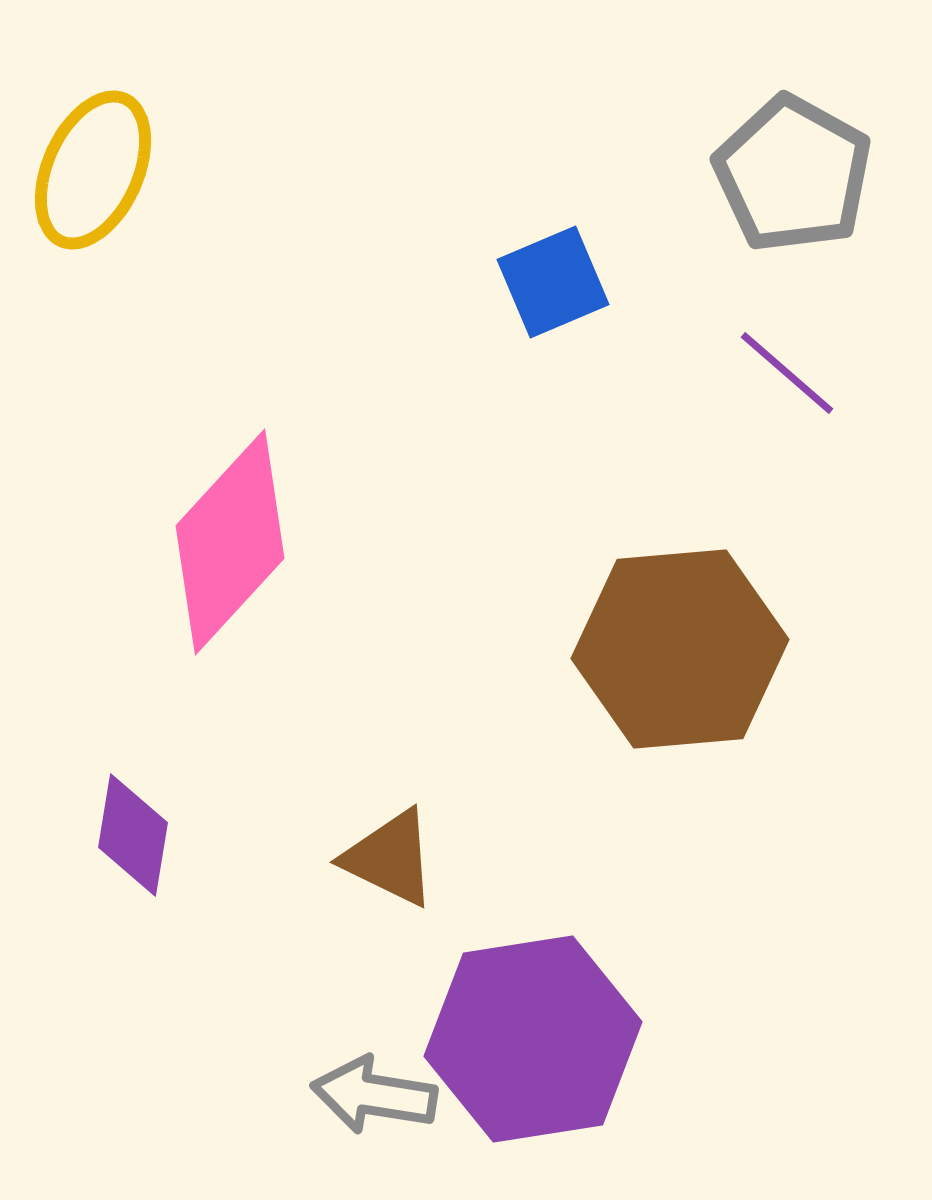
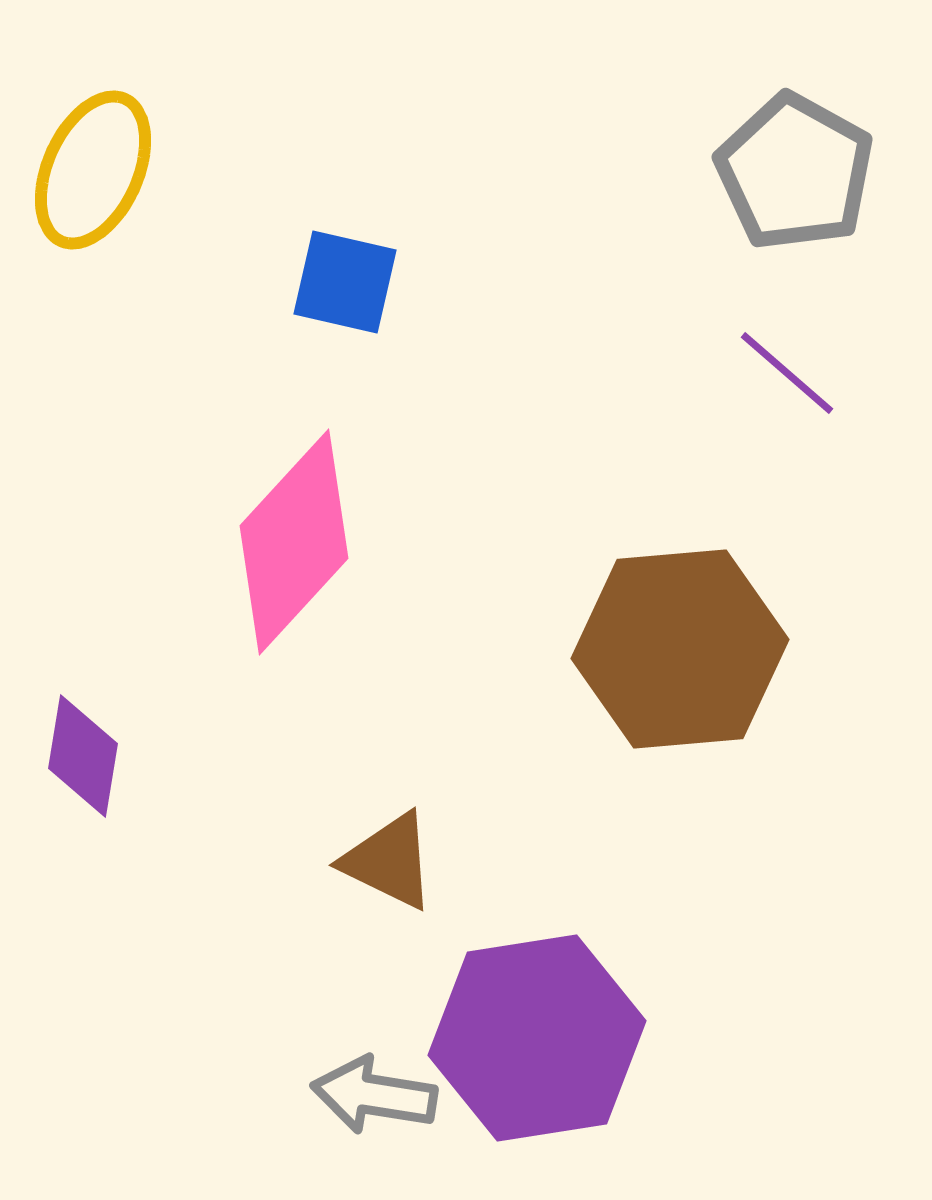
gray pentagon: moved 2 px right, 2 px up
blue square: moved 208 px left; rotated 36 degrees clockwise
pink diamond: moved 64 px right
purple diamond: moved 50 px left, 79 px up
brown triangle: moved 1 px left, 3 px down
purple hexagon: moved 4 px right, 1 px up
